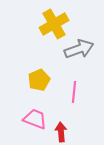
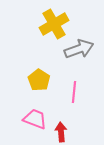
yellow pentagon: rotated 15 degrees counterclockwise
